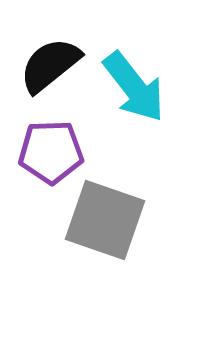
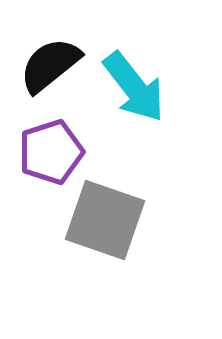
purple pentagon: rotated 16 degrees counterclockwise
